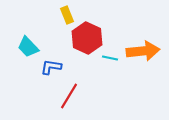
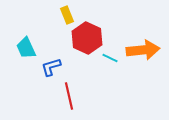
cyan trapezoid: moved 2 px left, 1 px down; rotated 20 degrees clockwise
orange arrow: moved 1 px up
cyan line: rotated 14 degrees clockwise
blue L-shape: rotated 25 degrees counterclockwise
red line: rotated 44 degrees counterclockwise
